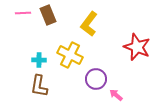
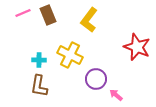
pink line: rotated 21 degrees counterclockwise
yellow L-shape: moved 4 px up
